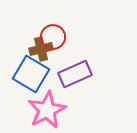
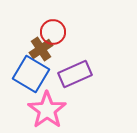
red circle: moved 5 px up
brown cross: rotated 20 degrees counterclockwise
pink star: rotated 9 degrees counterclockwise
